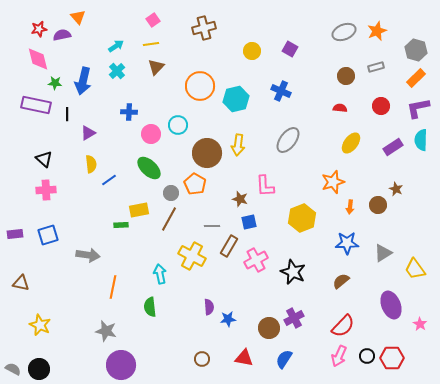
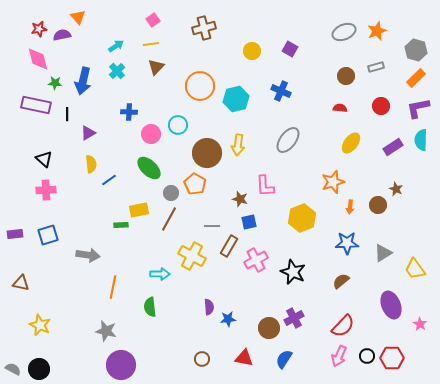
cyan arrow at (160, 274): rotated 102 degrees clockwise
